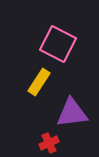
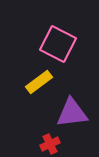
yellow rectangle: rotated 20 degrees clockwise
red cross: moved 1 px right, 1 px down
